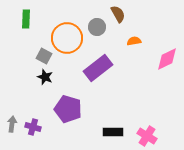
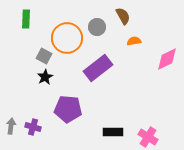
brown semicircle: moved 5 px right, 2 px down
black star: rotated 21 degrees clockwise
purple pentagon: rotated 12 degrees counterclockwise
gray arrow: moved 1 px left, 2 px down
pink cross: moved 1 px right, 1 px down
